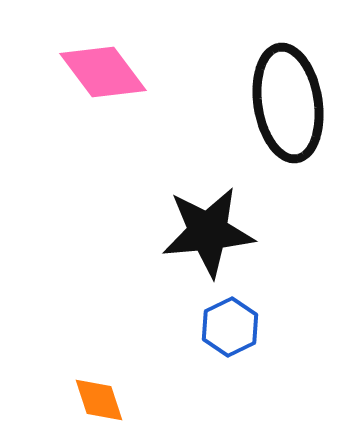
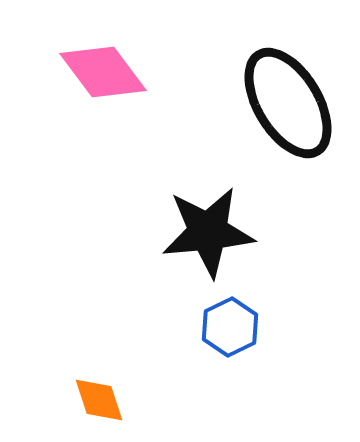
black ellipse: rotated 22 degrees counterclockwise
